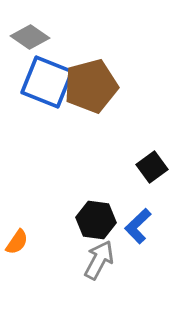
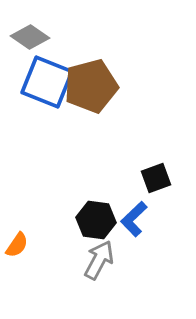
black square: moved 4 px right, 11 px down; rotated 16 degrees clockwise
blue L-shape: moved 4 px left, 7 px up
orange semicircle: moved 3 px down
